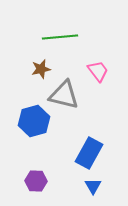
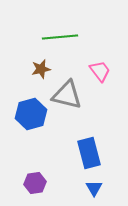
pink trapezoid: moved 2 px right
gray triangle: moved 3 px right
blue hexagon: moved 3 px left, 7 px up
blue rectangle: rotated 44 degrees counterclockwise
purple hexagon: moved 1 px left, 2 px down; rotated 10 degrees counterclockwise
blue triangle: moved 1 px right, 2 px down
